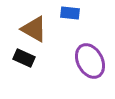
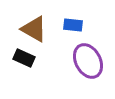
blue rectangle: moved 3 px right, 12 px down
purple ellipse: moved 2 px left
